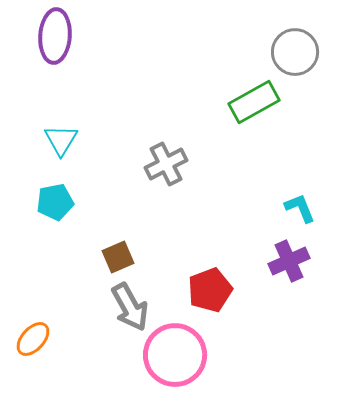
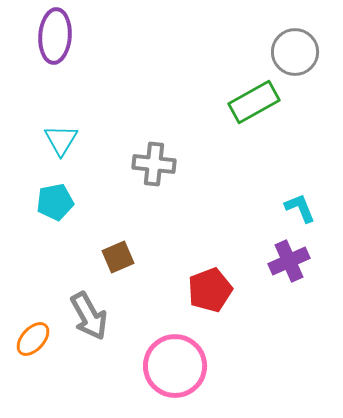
gray cross: moved 12 px left; rotated 33 degrees clockwise
gray arrow: moved 41 px left, 9 px down
pink circle: moved 11 px down
